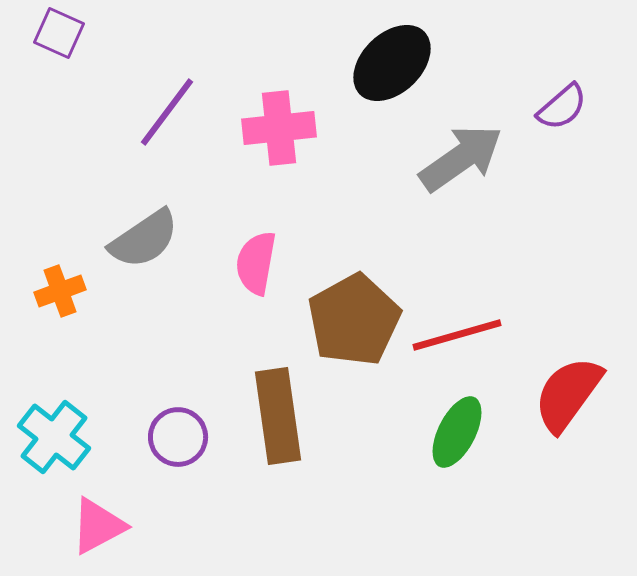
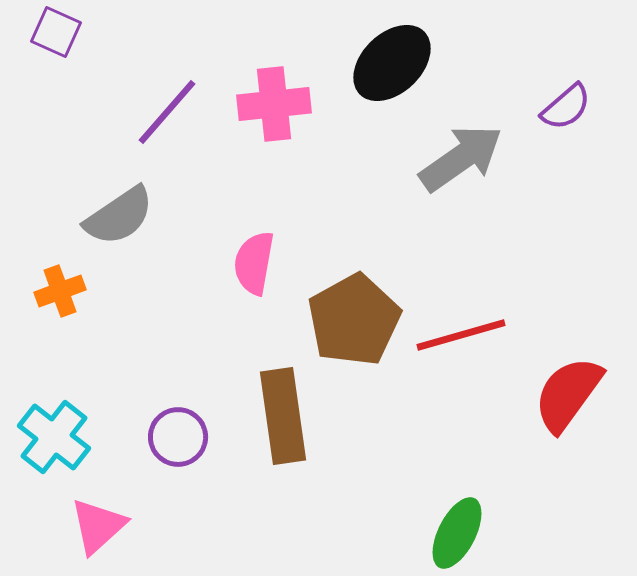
purple square: moved 3 px left, 1 px up
purple semicircle: moved 4 px right
purple line: rotated 4 degrees clockwise
pink cross: moved 5 px left, 24 px up
gray semicircle: moved 25 px left, 23 px up
pink semicircle: moved 2 px left
red line: moved 4 px right
brown rectangle: moved 5 px right
green ellipse: moved 101 px down
pink triangle: rotated 14 degrees counterclockwise
